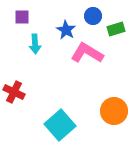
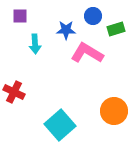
purple square: moved 2 px left, 1 px up
blue star: rotated 30 degrees counterclockwise
